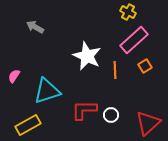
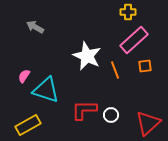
yellow cross: rotated 28 degrees counterclockwise
orange square: rotated 24 degrees clockwise
orange line: rotated 18 degrees counterclockwise
pink semicircle: moved 10 px right
cyan triangle: moved 1 px left, 1 px up; rotated 36 degrees clockwise
